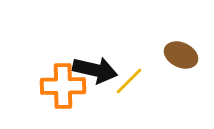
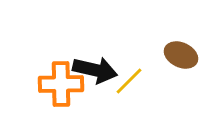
orange cross: moved 2 px left, 2 px up
